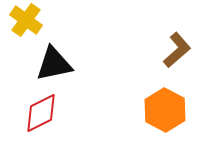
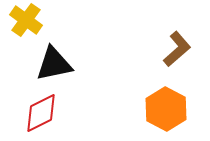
brown L-shape: moved 1 px up
orange hexagon: moved 1 px right, 1 px up
